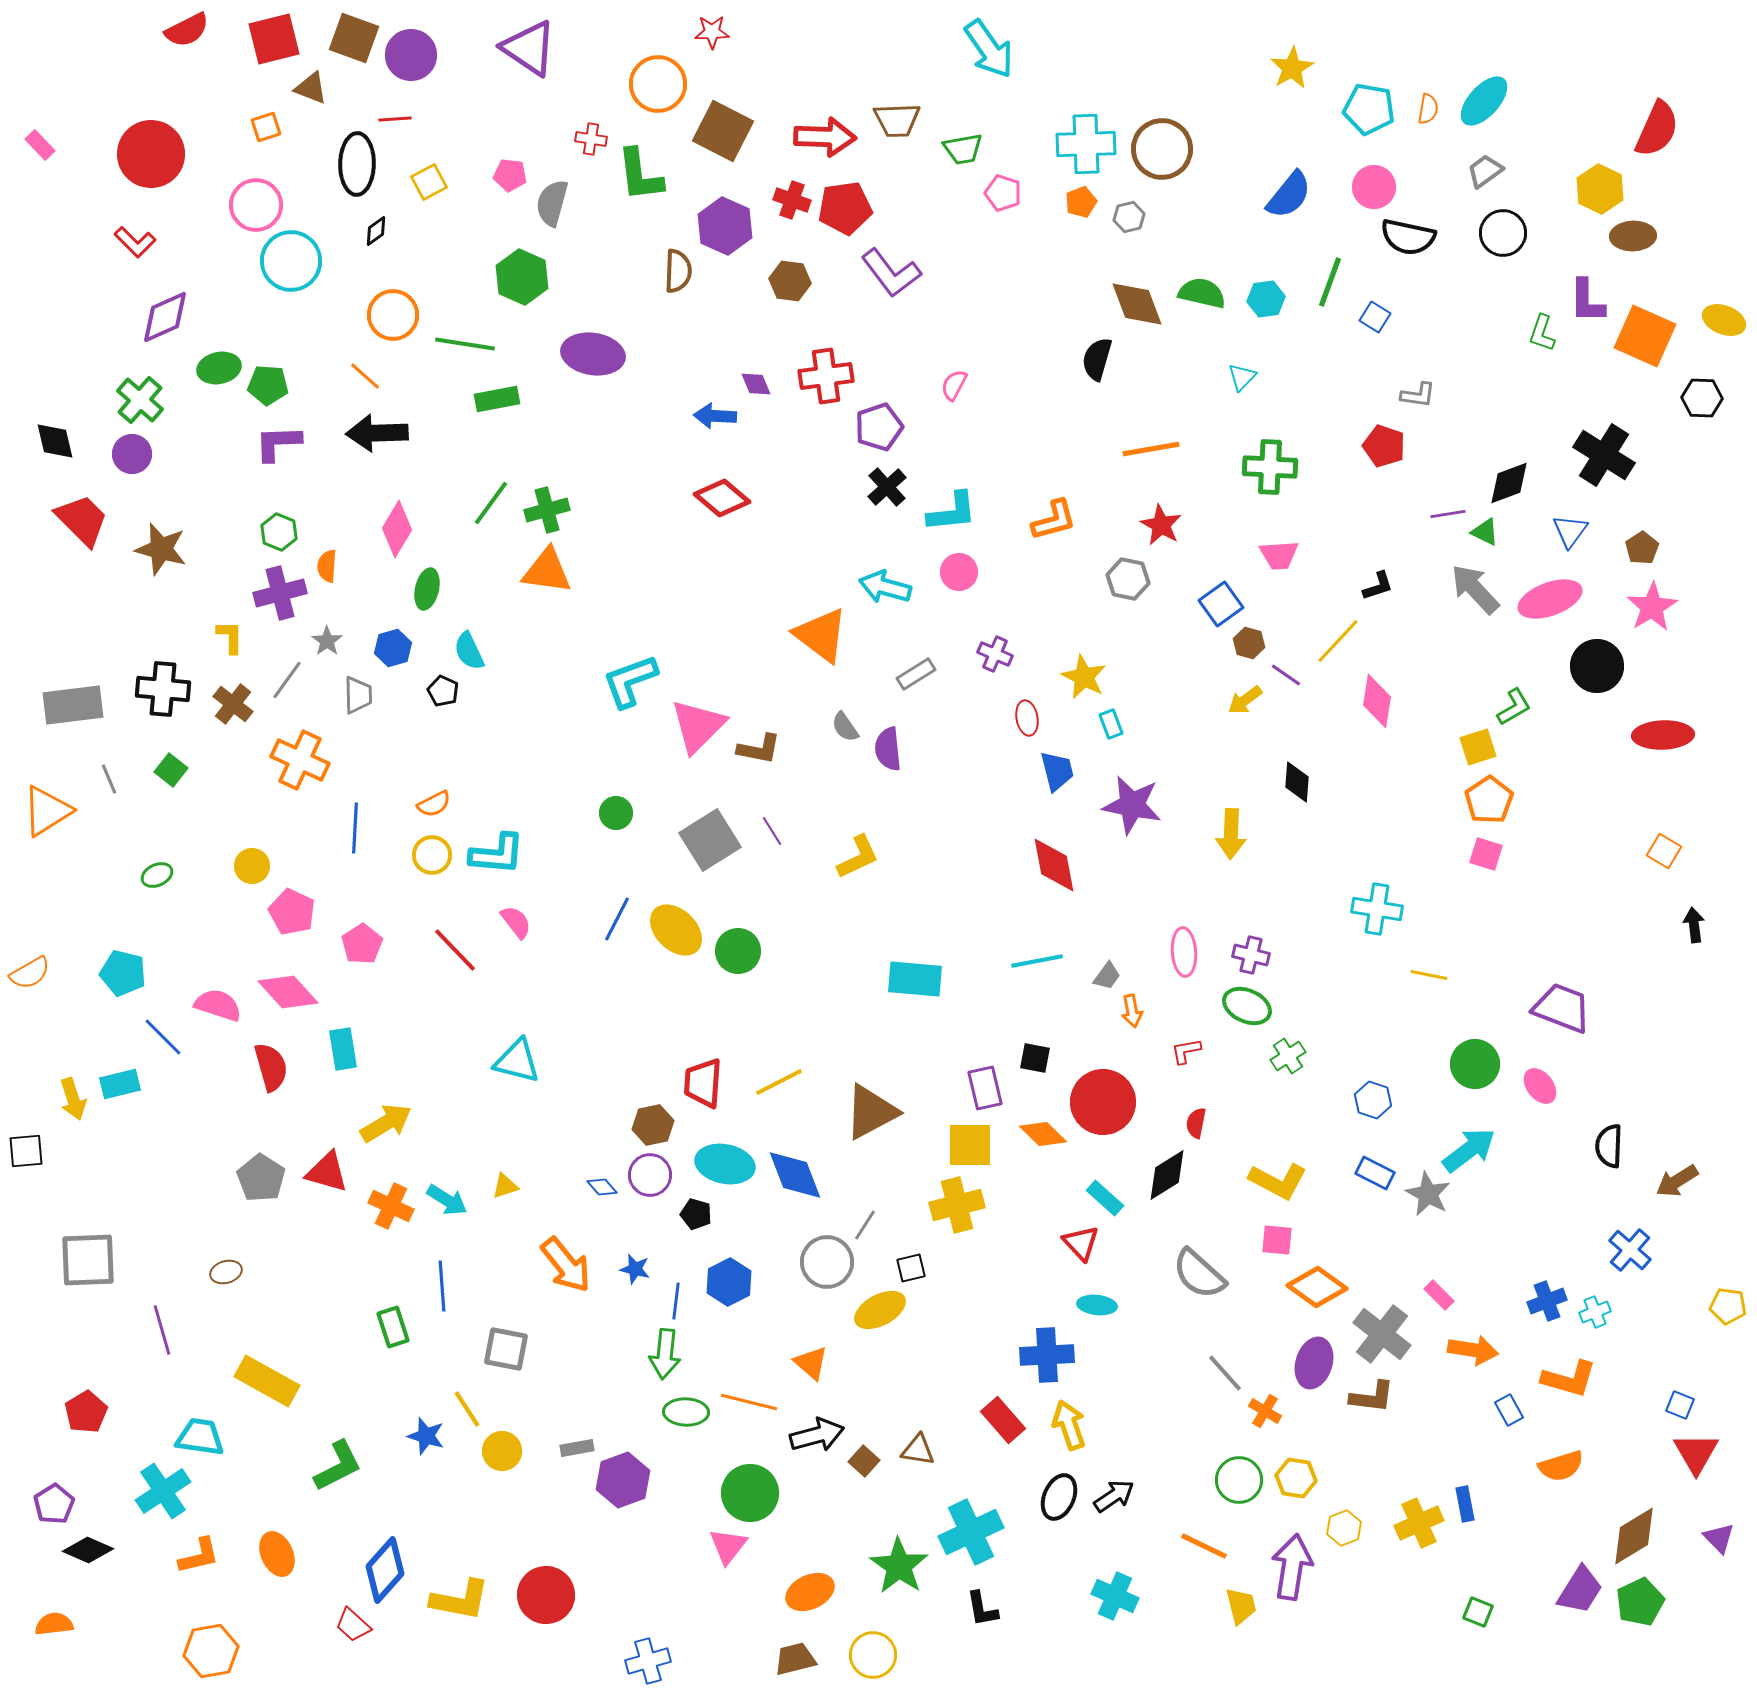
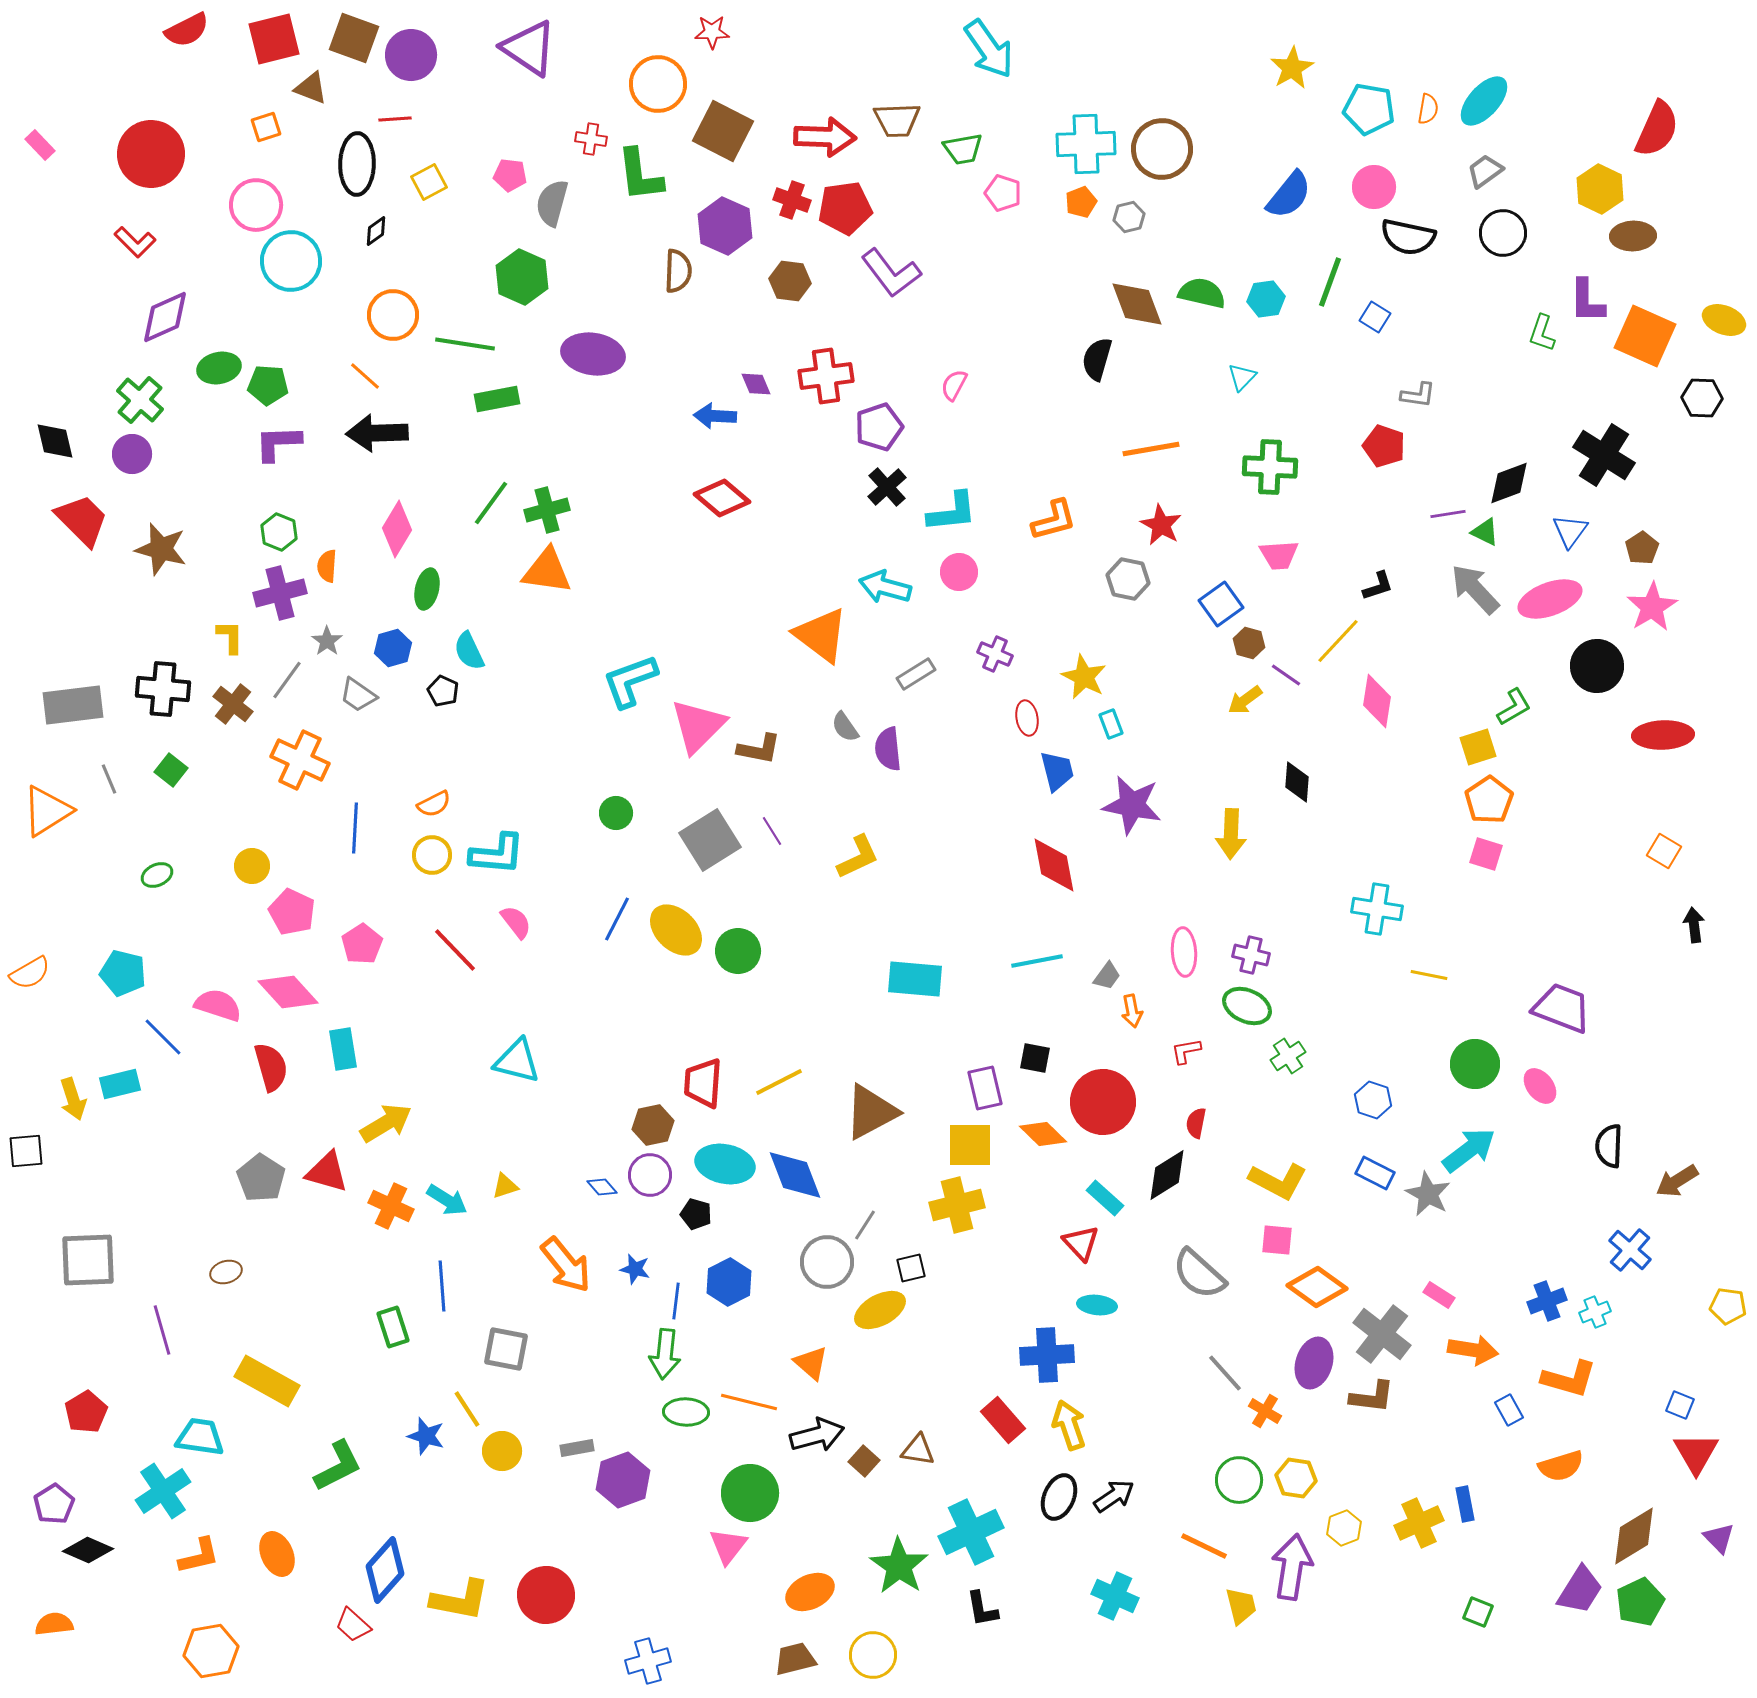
gray trapezoid at (358, 695): rotated 126 degrees clockwise
pink rectangle at (1439, 1295): rotated 12 degrees counterclockwise
